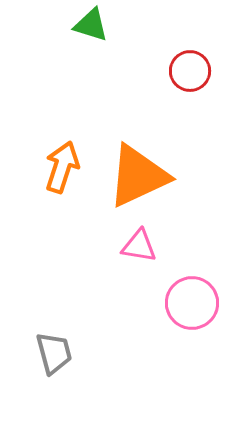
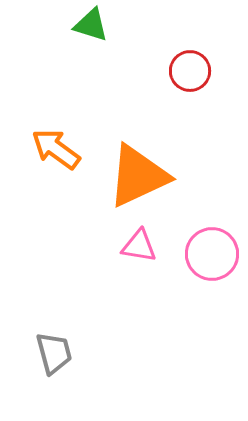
orange arrow: moved 6 px left, 18 px up; rotated 72 degrees counterclockwise
pink circle: moved 20 px right, 49 px up
